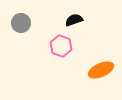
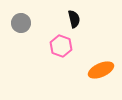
black semicircle: moved 1 px up; rotated 96 degrees clockwise
